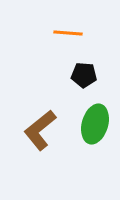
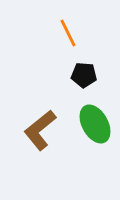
orange line: rotated 60 degrees clockwise
green ellipse: rotated 45 degrees counterclockwise
